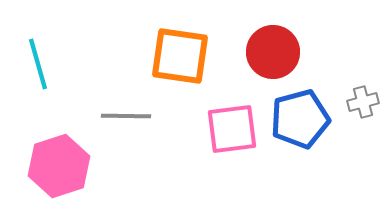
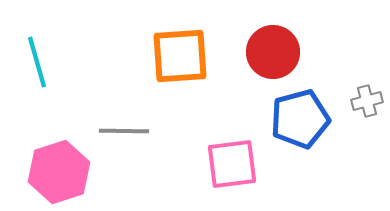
orange square: rotated 12 degrees counterclockwise
cyan line: moved 1 px left, 2 px up
gray cross: moved 4 px right, 1 px up
gray line: moved 2 px left, 15 px down
pink square: moved 35 px down
pink hexagon: moved 6 px down
